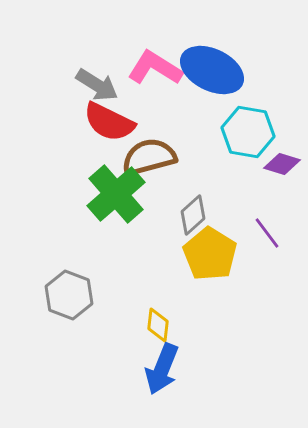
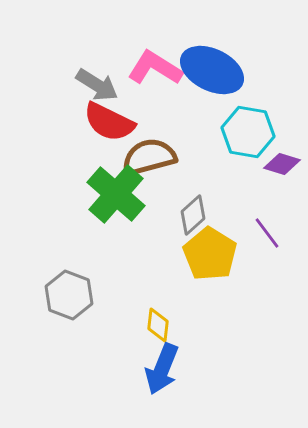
green cross: rotated 8 degrees counterclockwise
